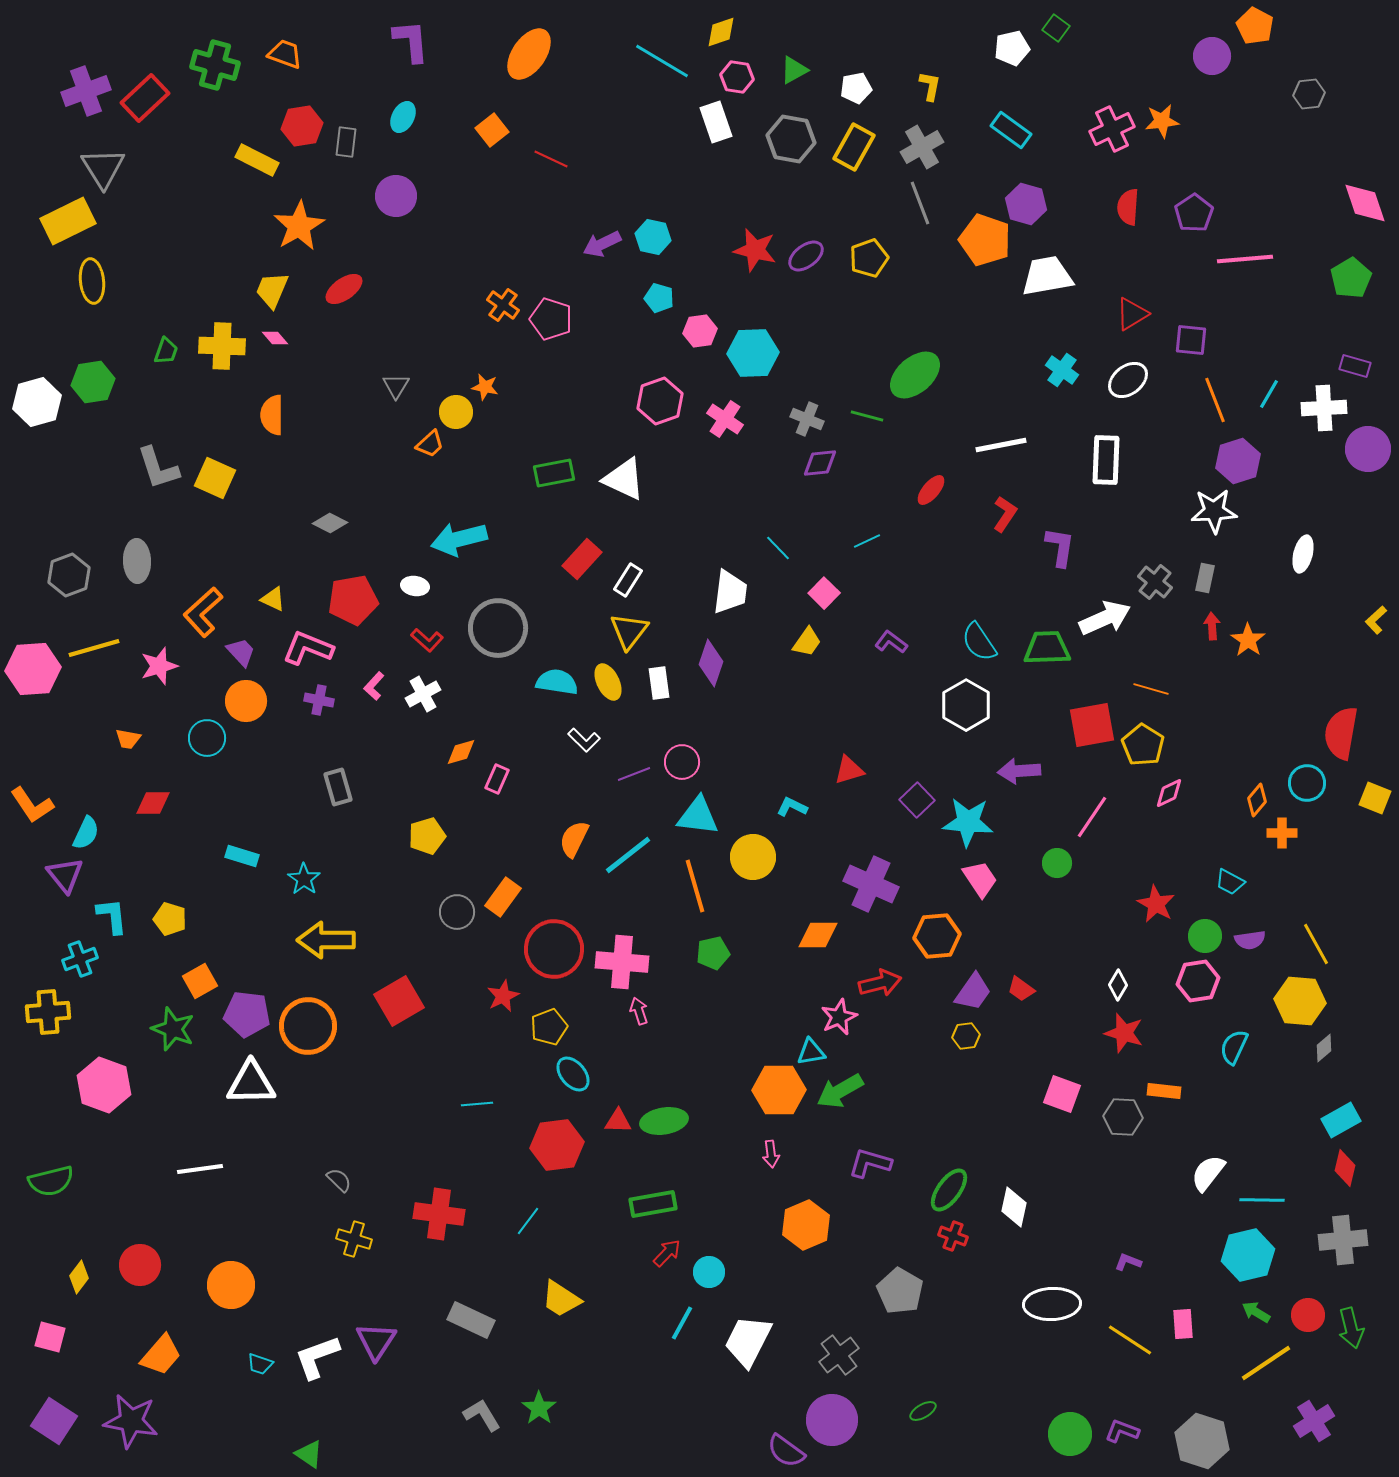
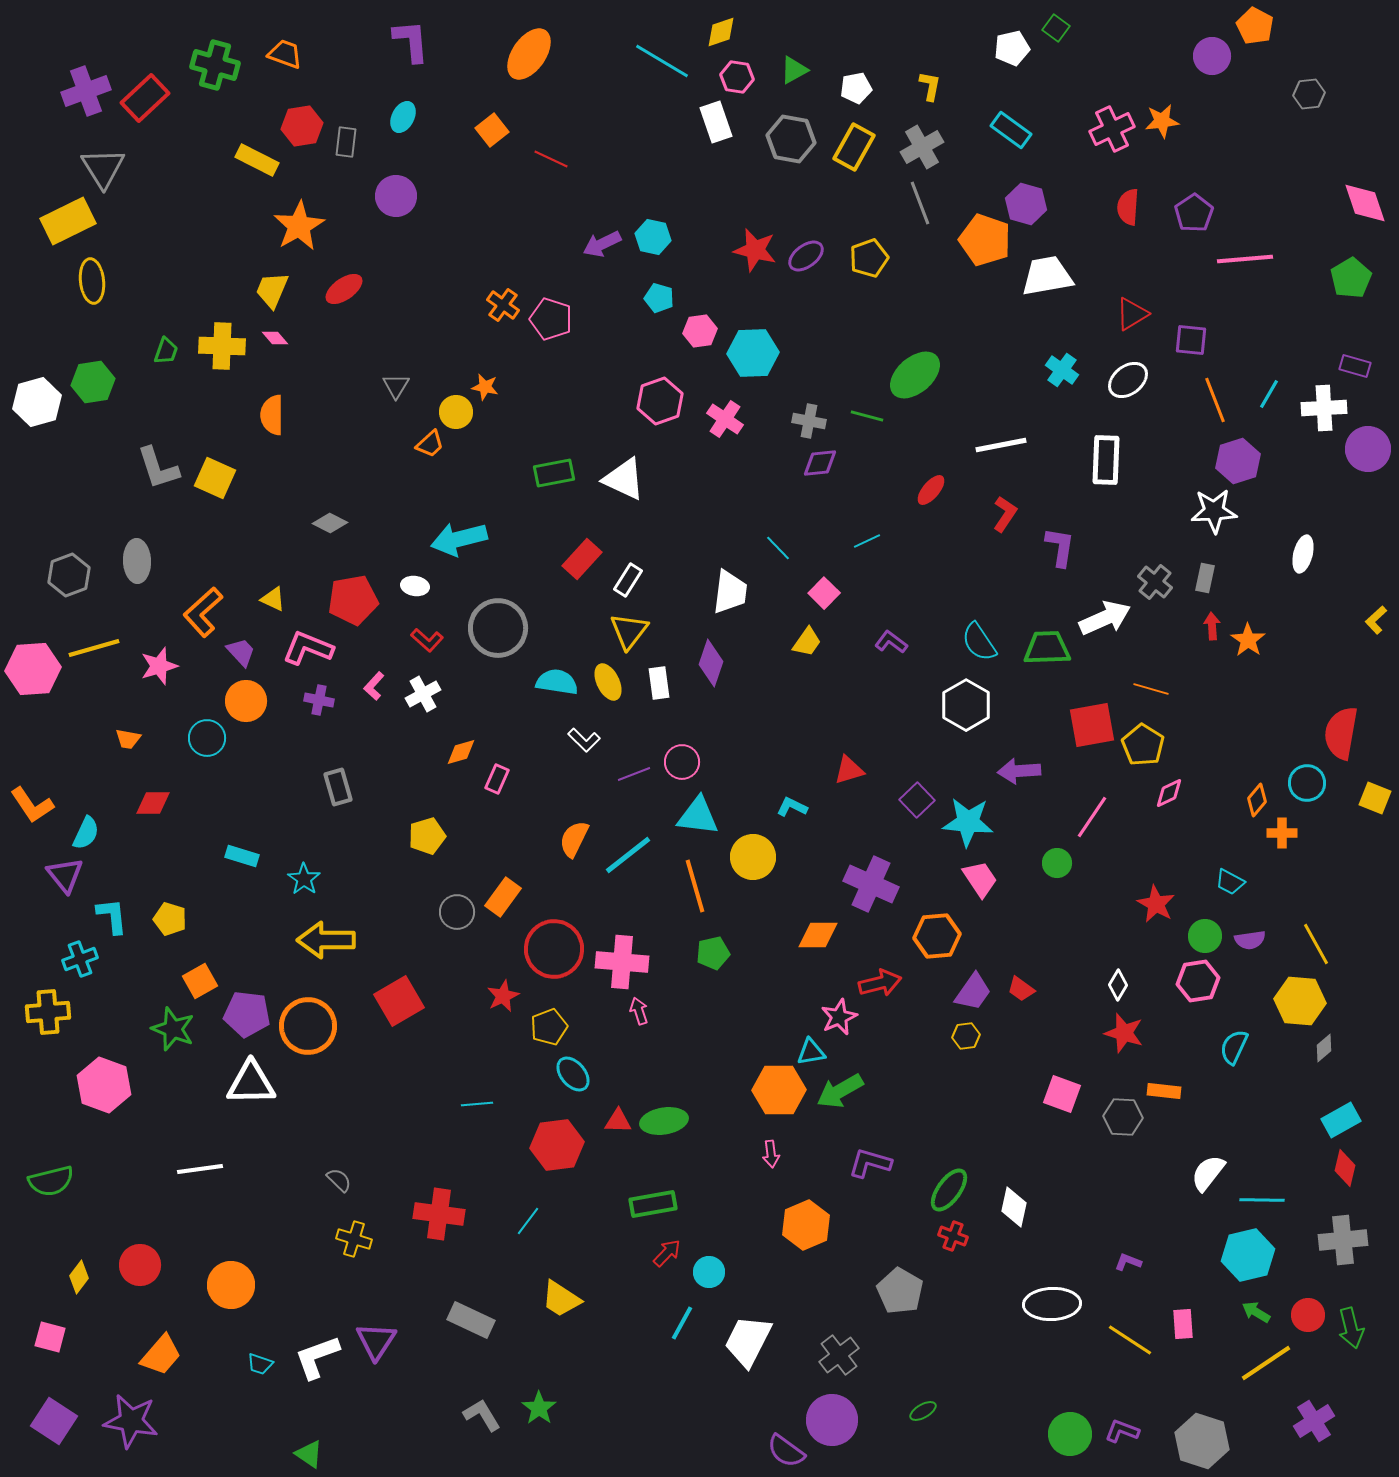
gray cross at (807, 419): moved 2 px right, 2 px down; rotated 12 degrees counterclockwise
